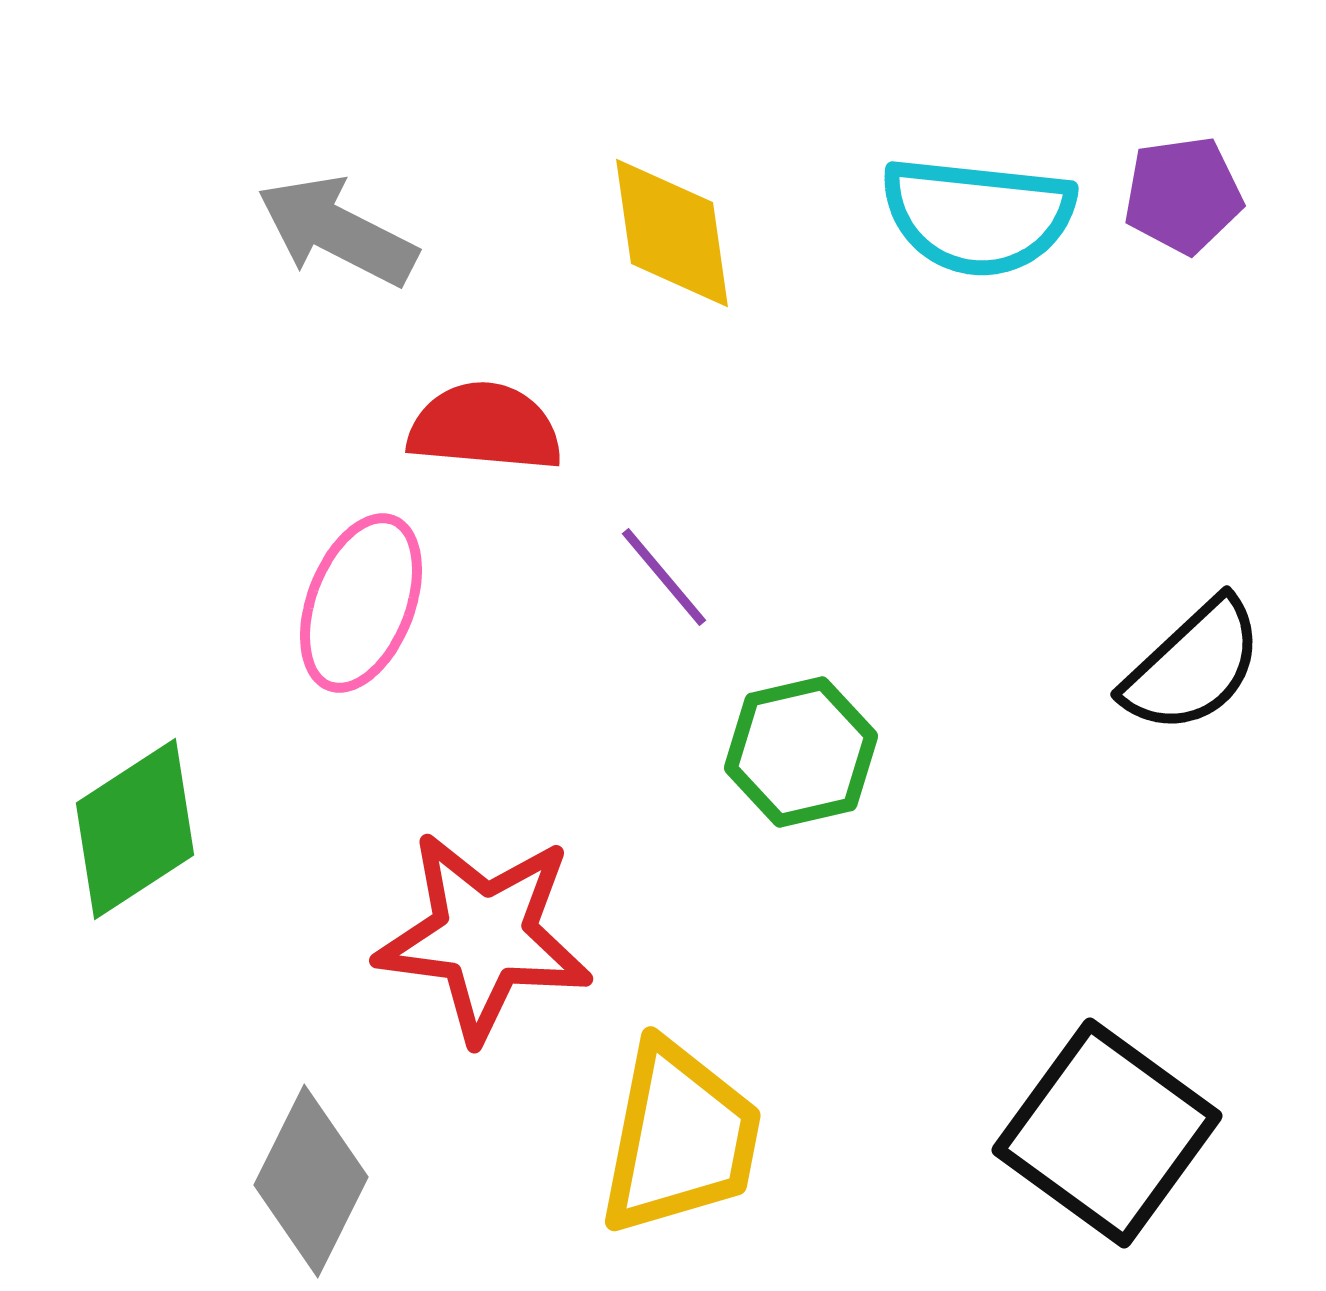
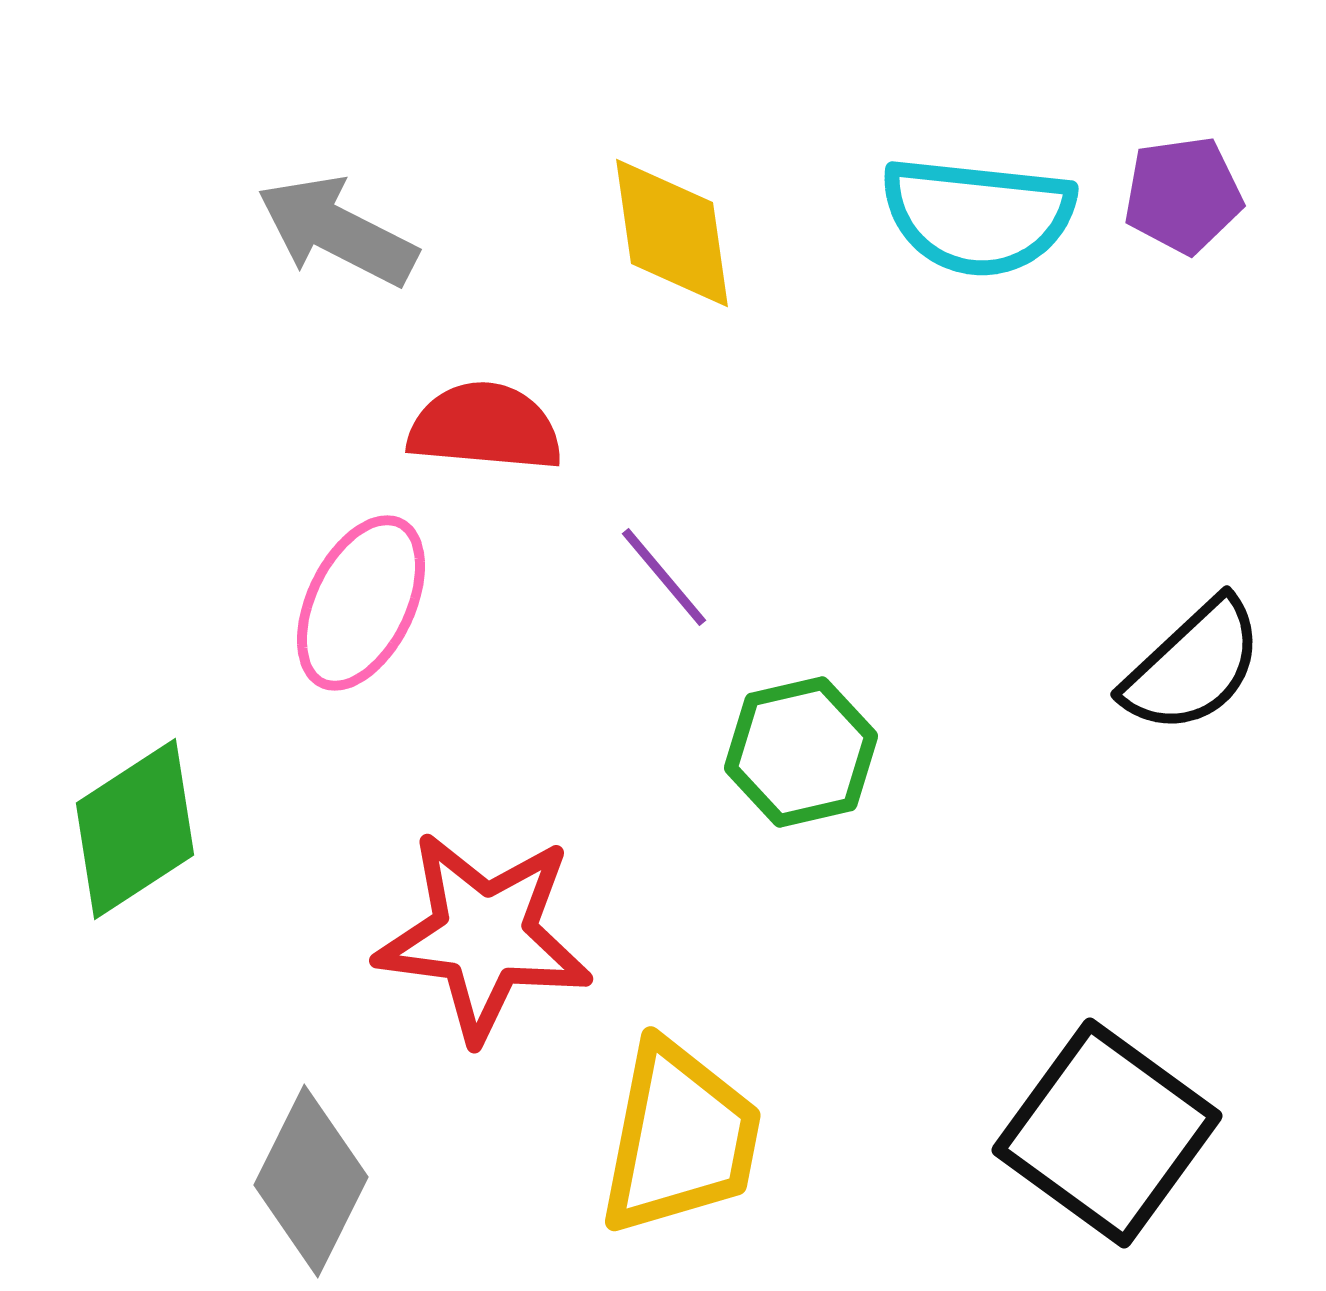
pink ellipse: rotated 5 degrees clockwise
